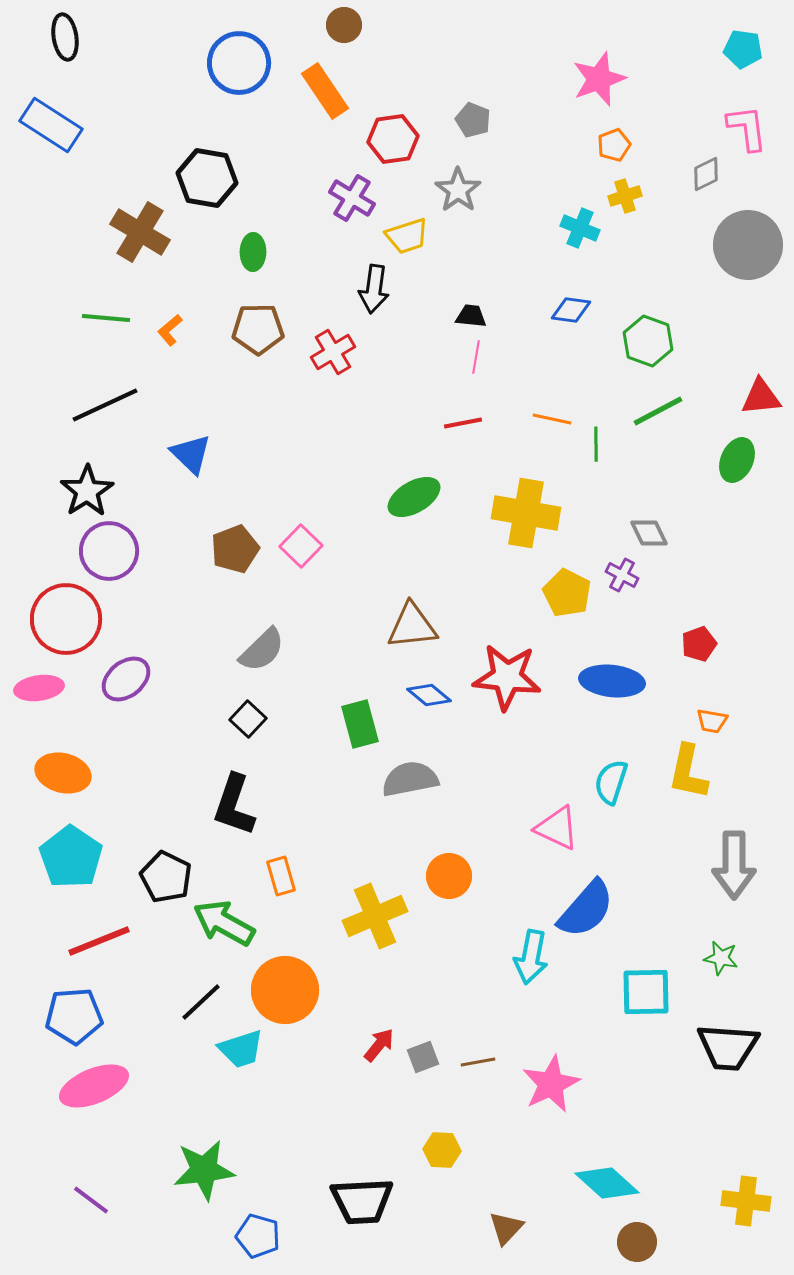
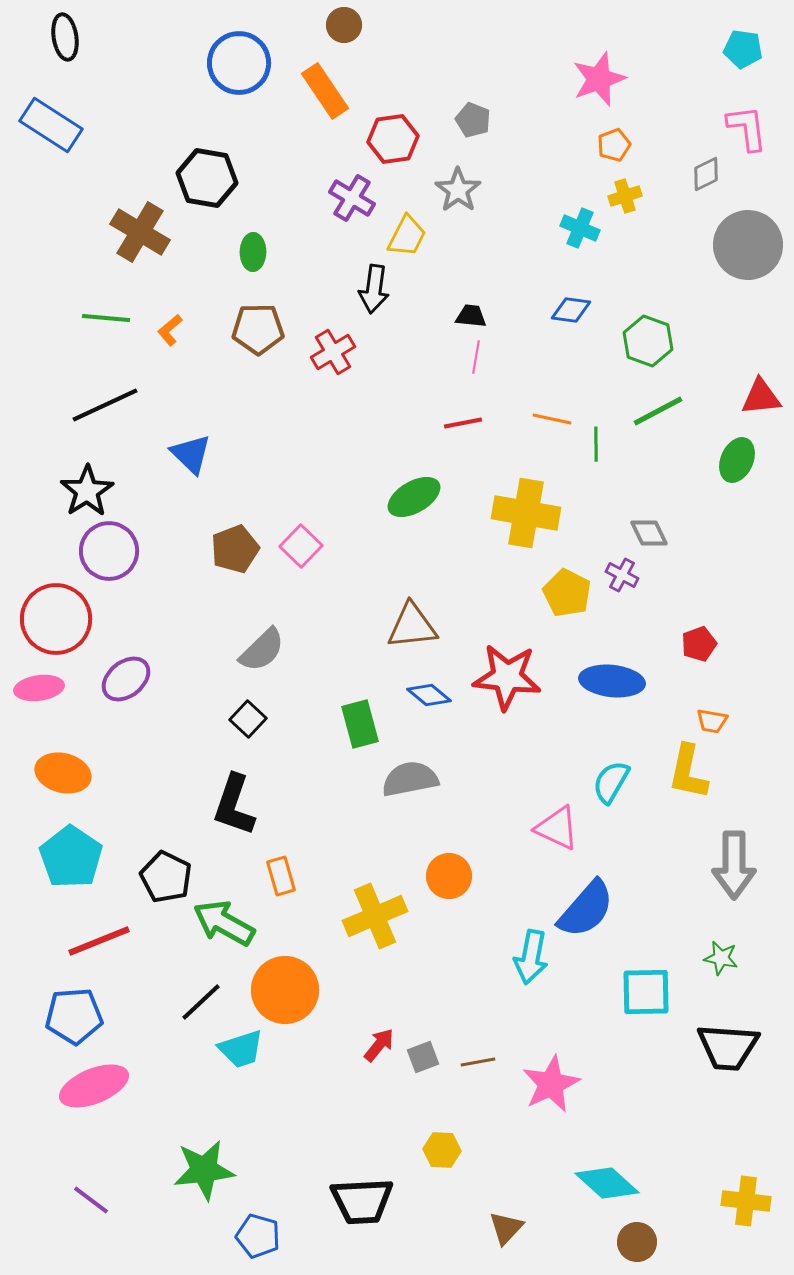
yellow trapezoid at (407, 236): rotated 45 degrees counterclockwise
red circle at (66, 619): moved 10 px left
cyan semicircle at (611, 782): rotated 12 degrees clockwise
